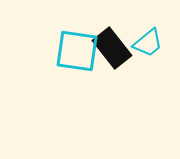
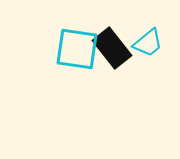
cyan square: moved 2 px up
